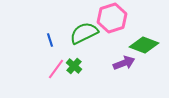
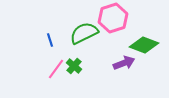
pink hexagon: moved 1 px right
